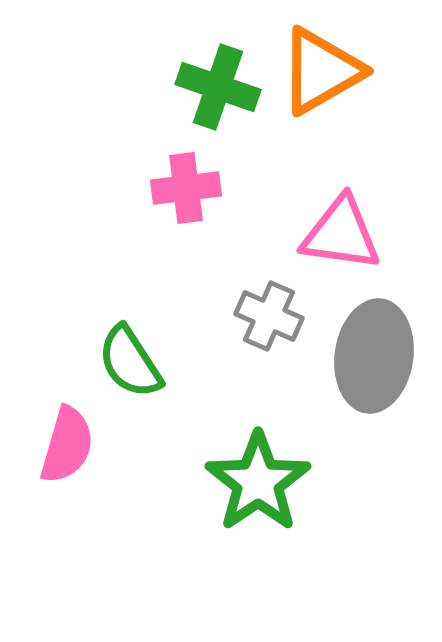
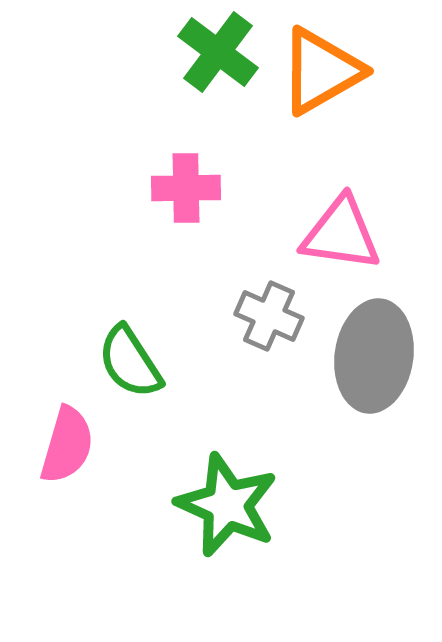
green cross: moved 35 px up; rotated 18 degrees clockwise
pink cross: rotated 6 degrees clockwise
green star: moved 31 px left, 23 px down; rotated 14 degrees counterclockwise
